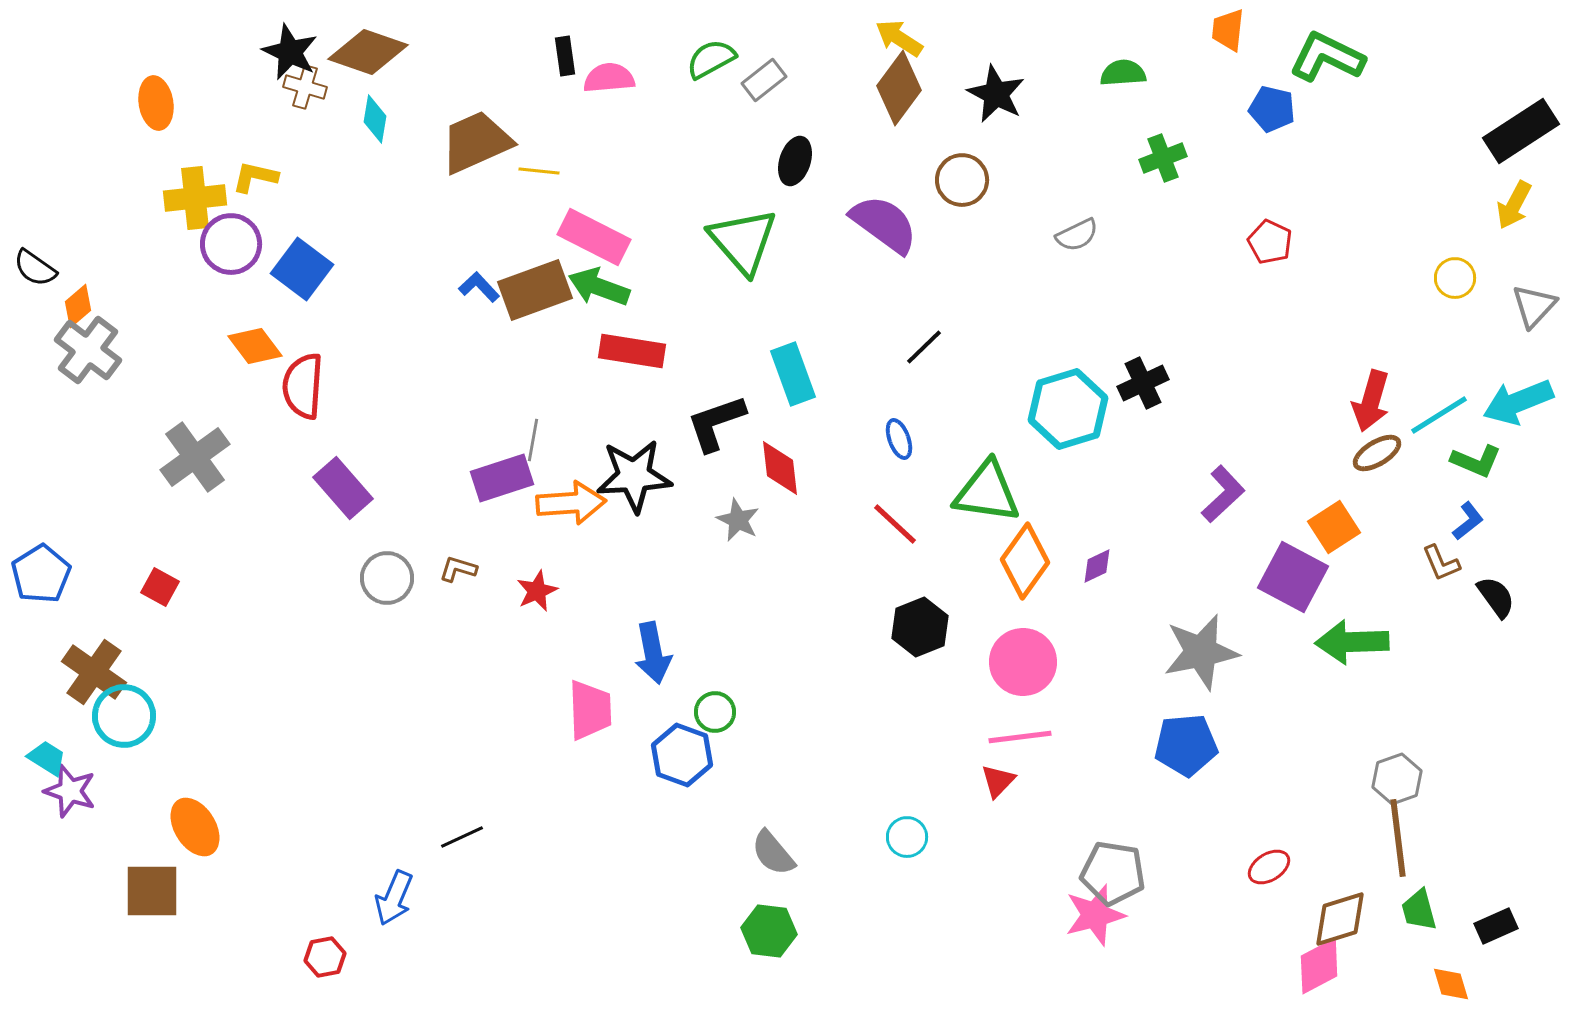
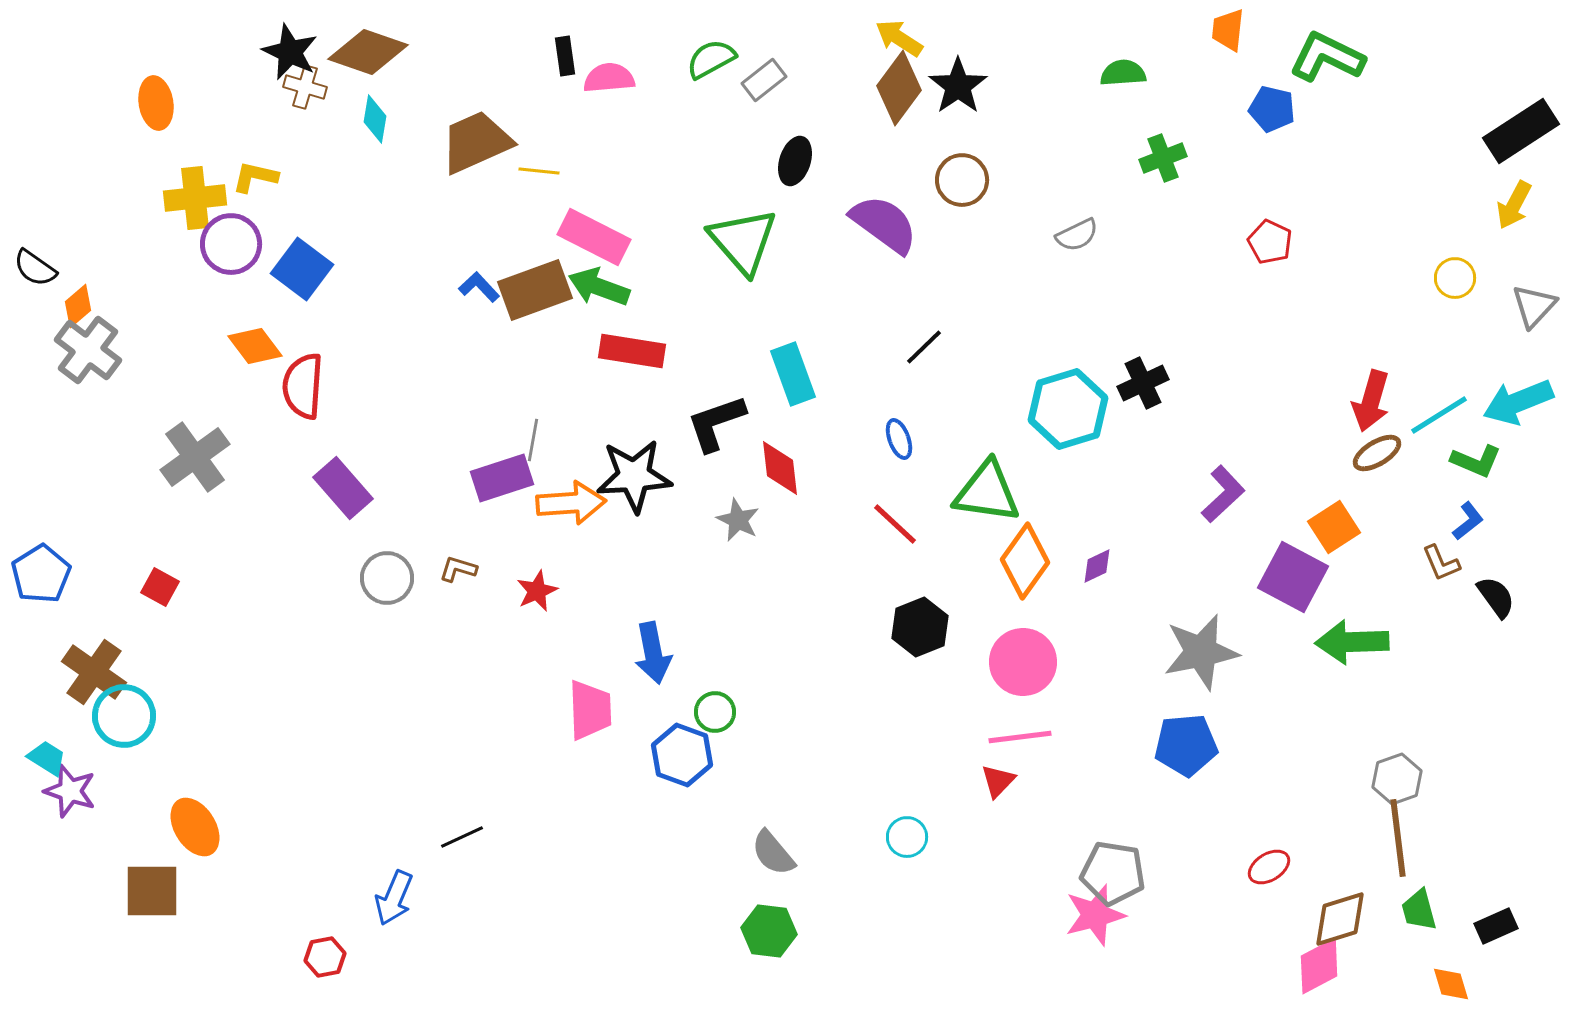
black star at (996, 94): moved 38 px left, 8 px up; rotated 10 degrees clockwise
